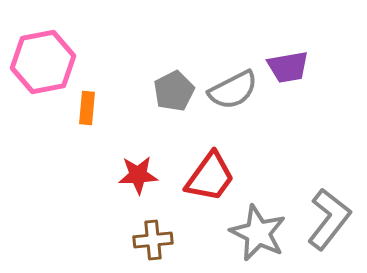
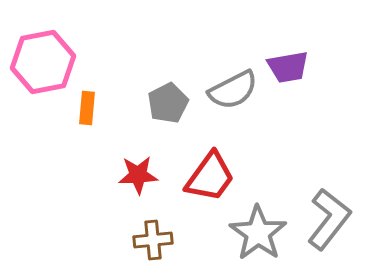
gray pentagon: moved 6 px left, 12 px down
gray star: rotated 10 degrees clockwise
